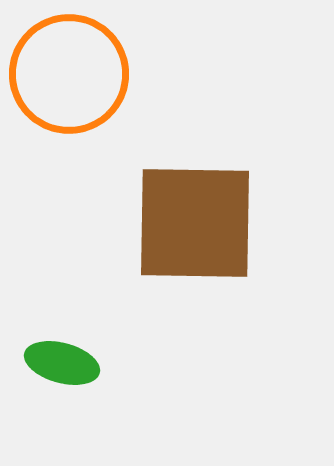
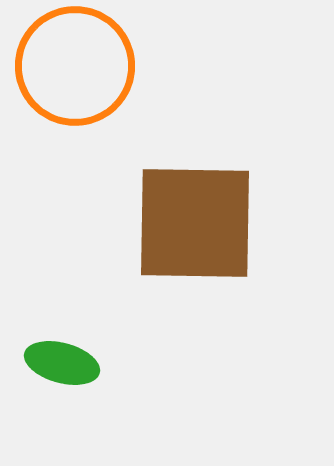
orange circle: moved 6 px right, 8 px up
